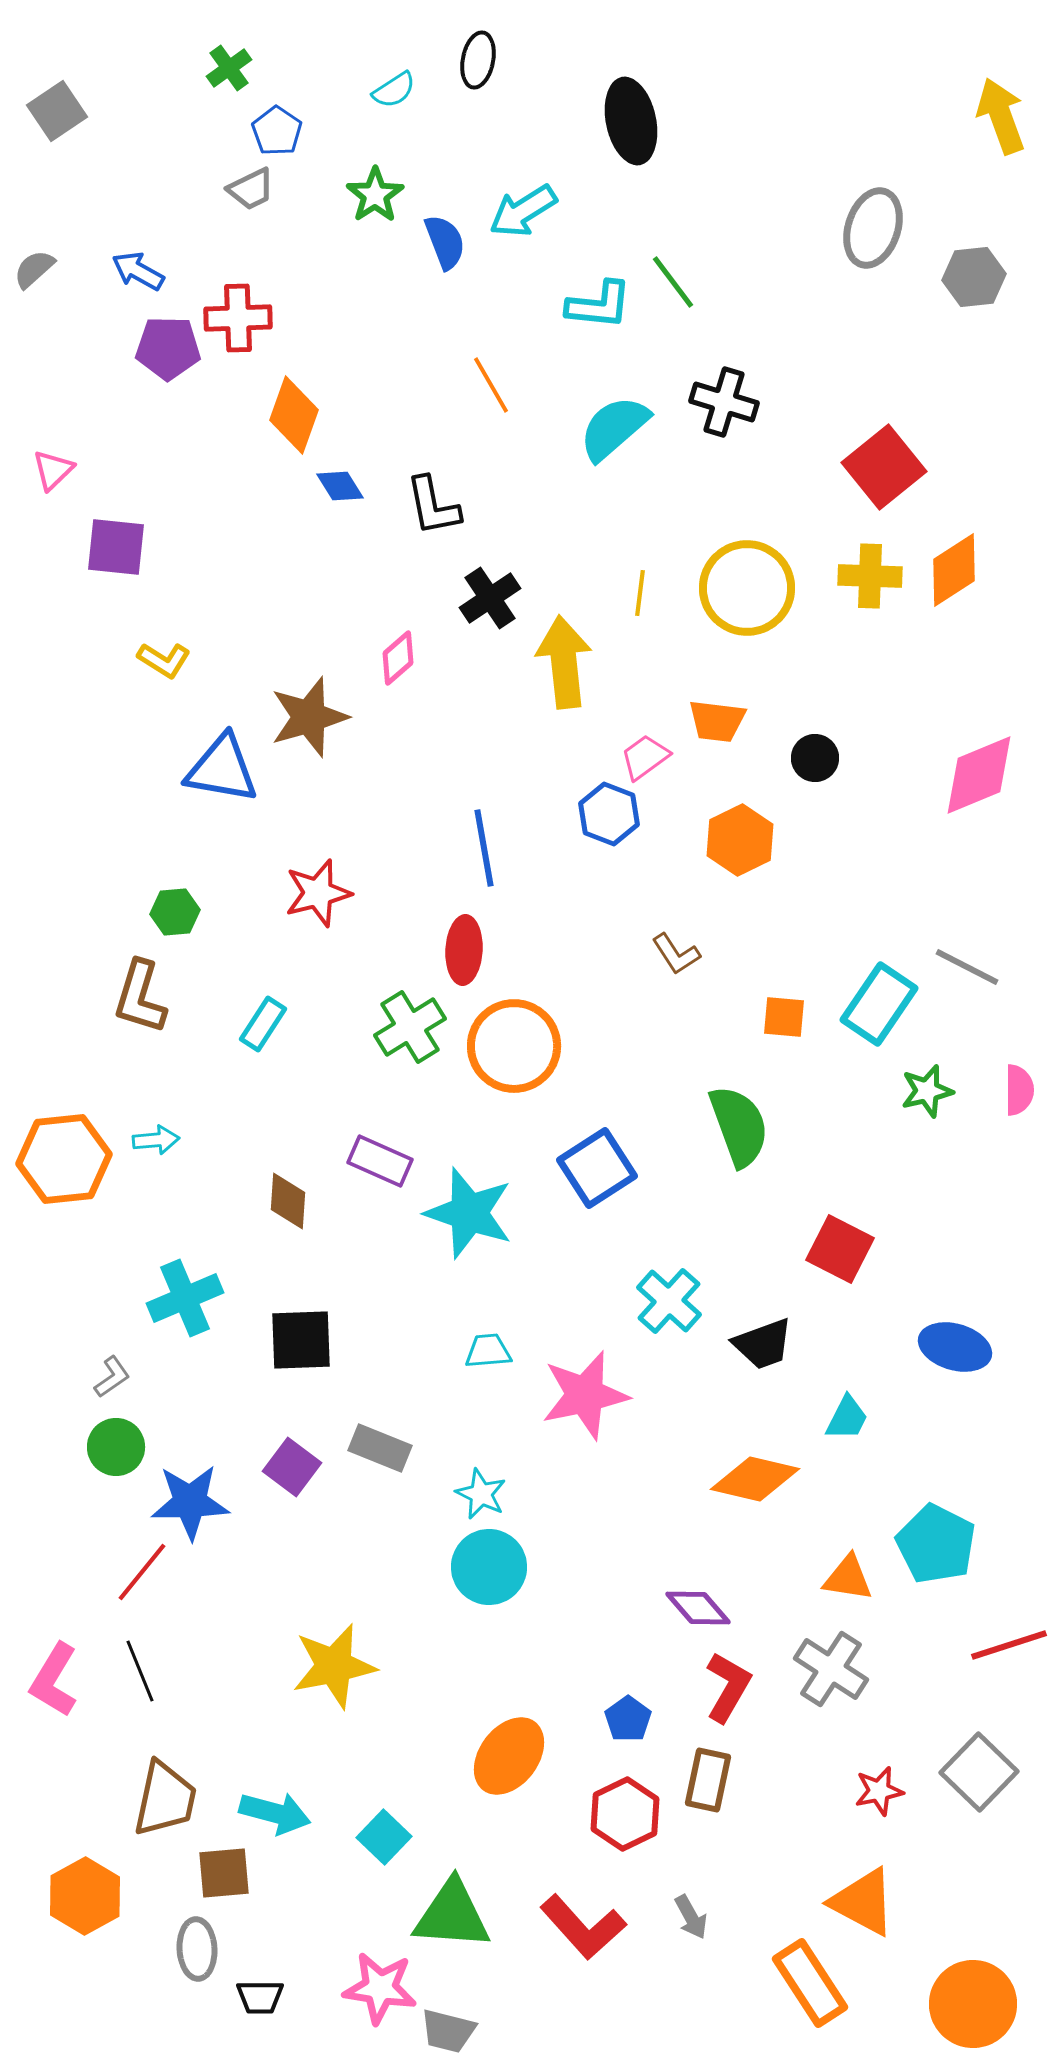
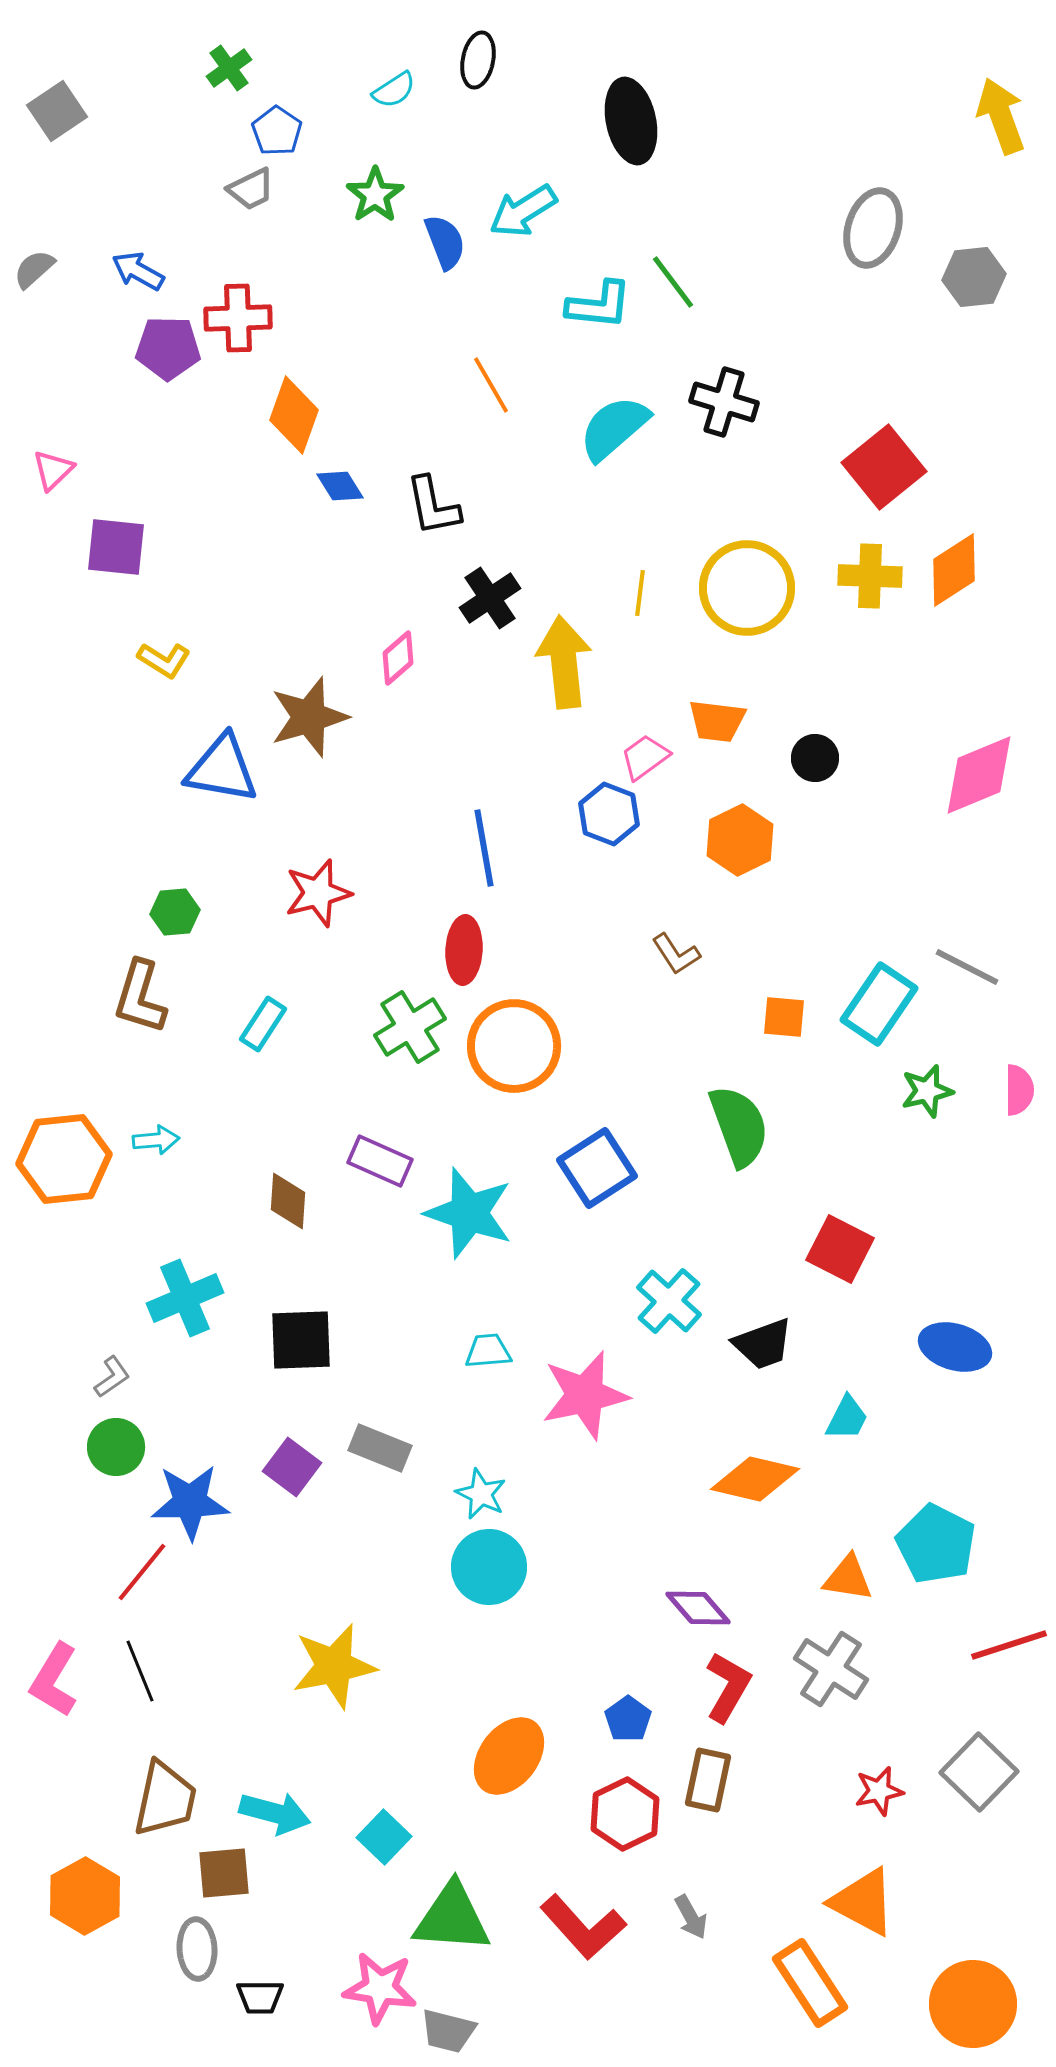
green triangle at (452, 1915): moved 3 px down
